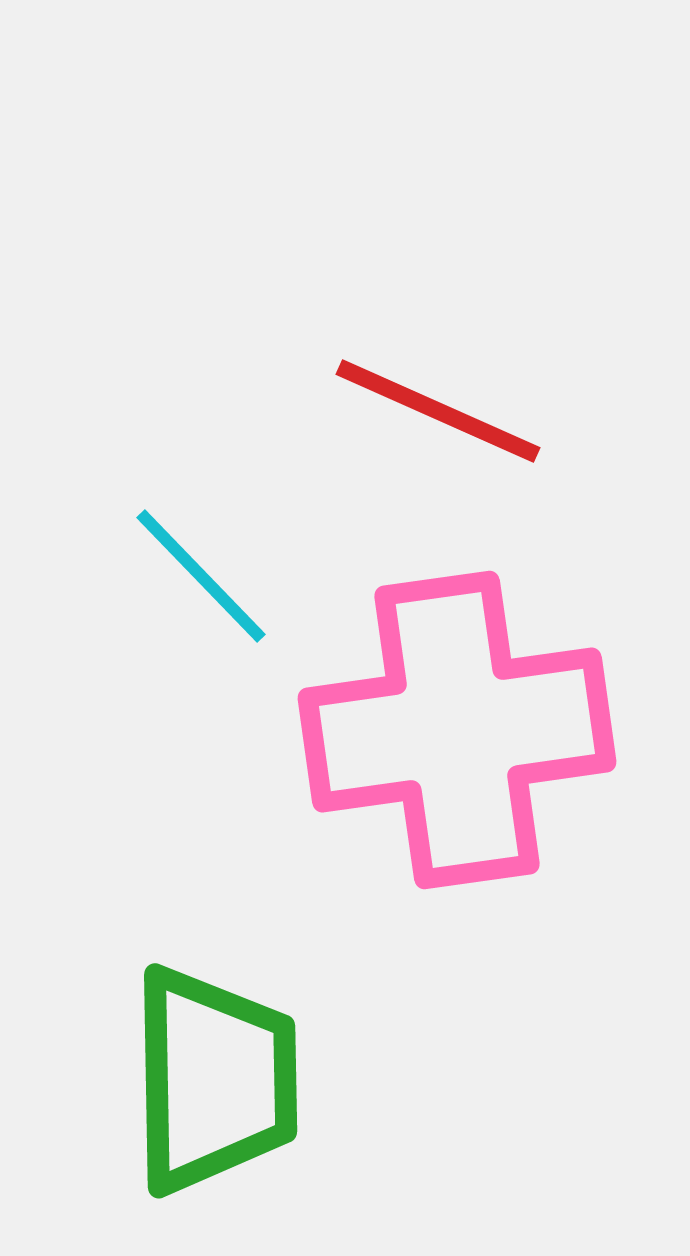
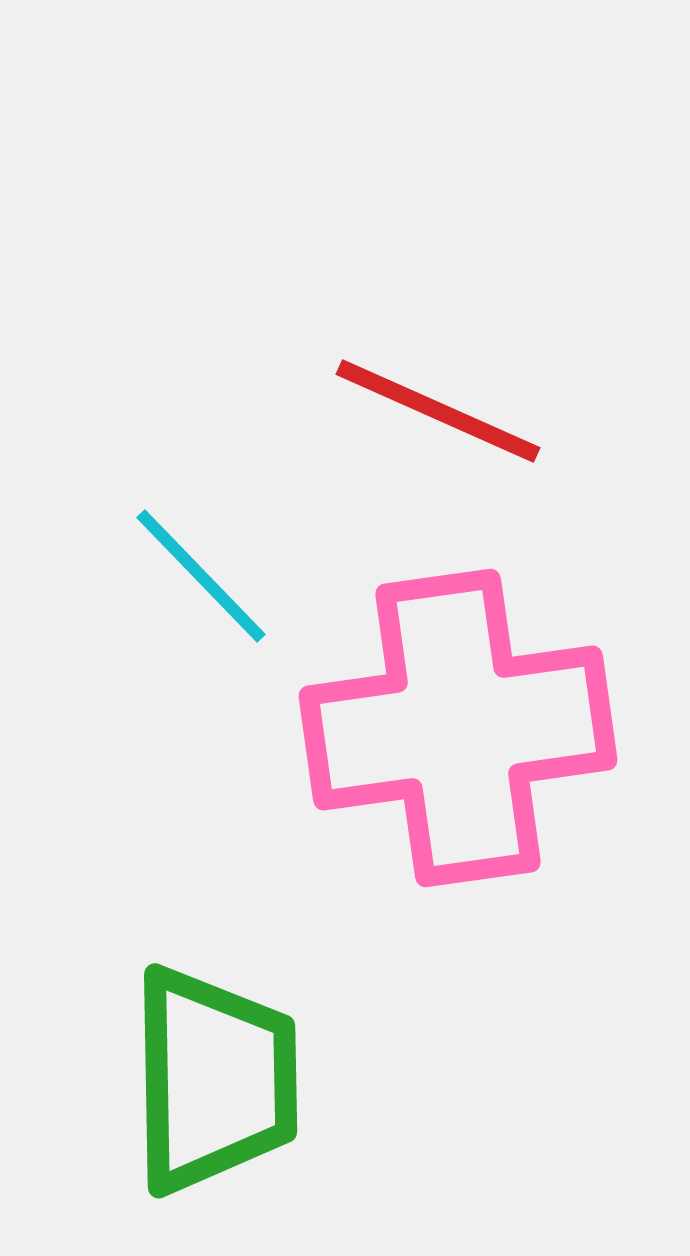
pink cross: moved 1 px right, 2 px up
